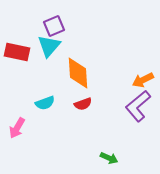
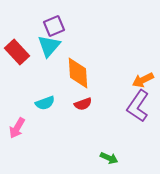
red rectangle: rotated 35 degrees clockwise
purple L-shape: rotated 16 degrees counterclockwise
